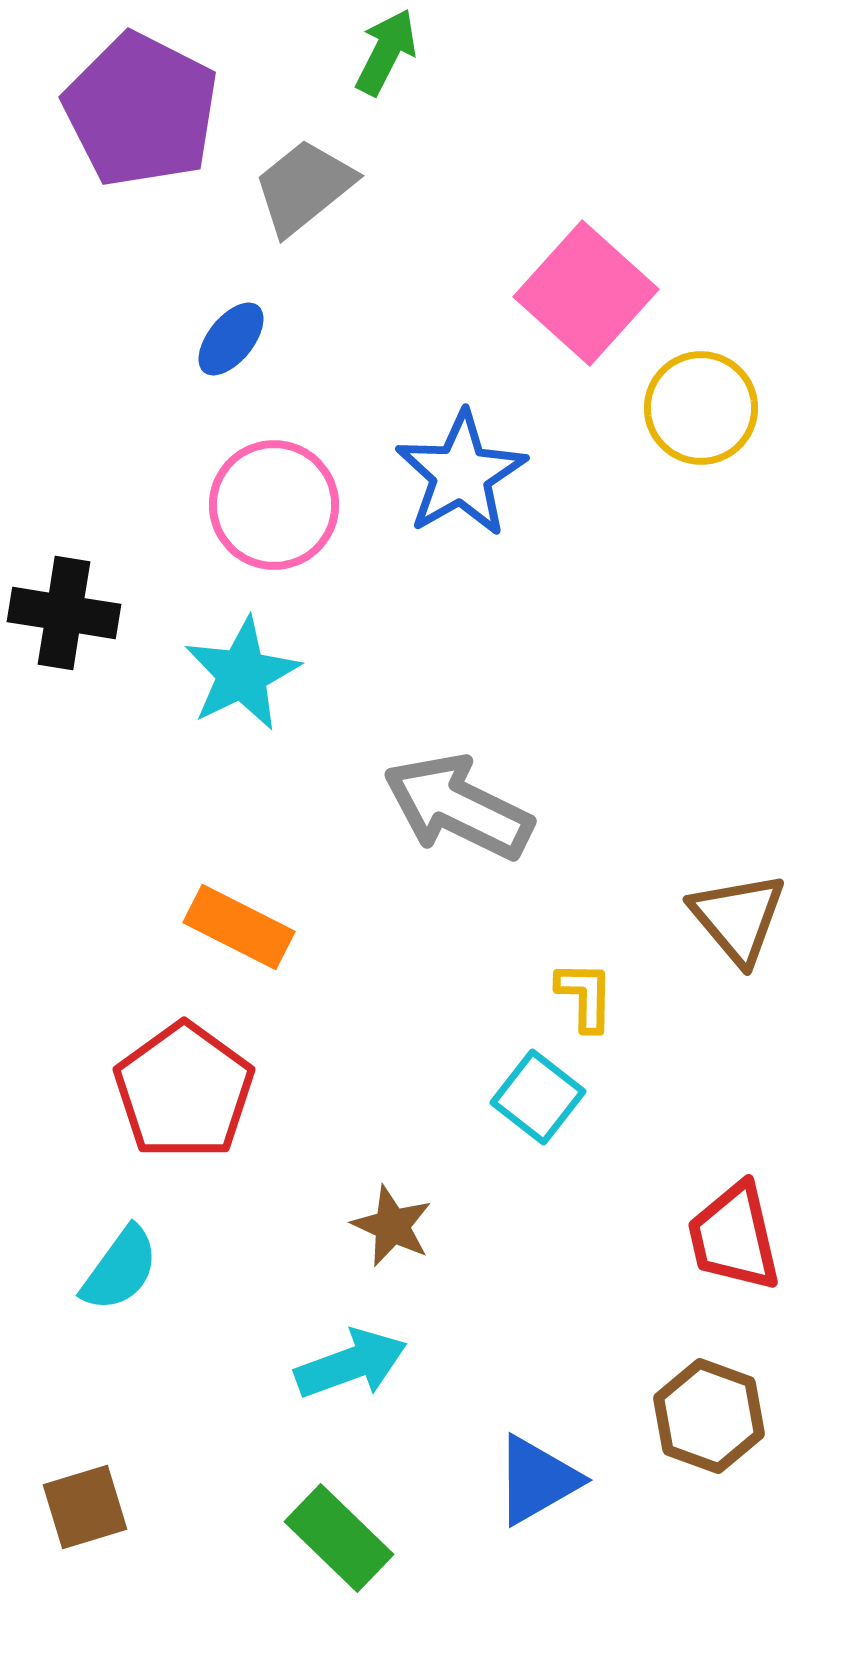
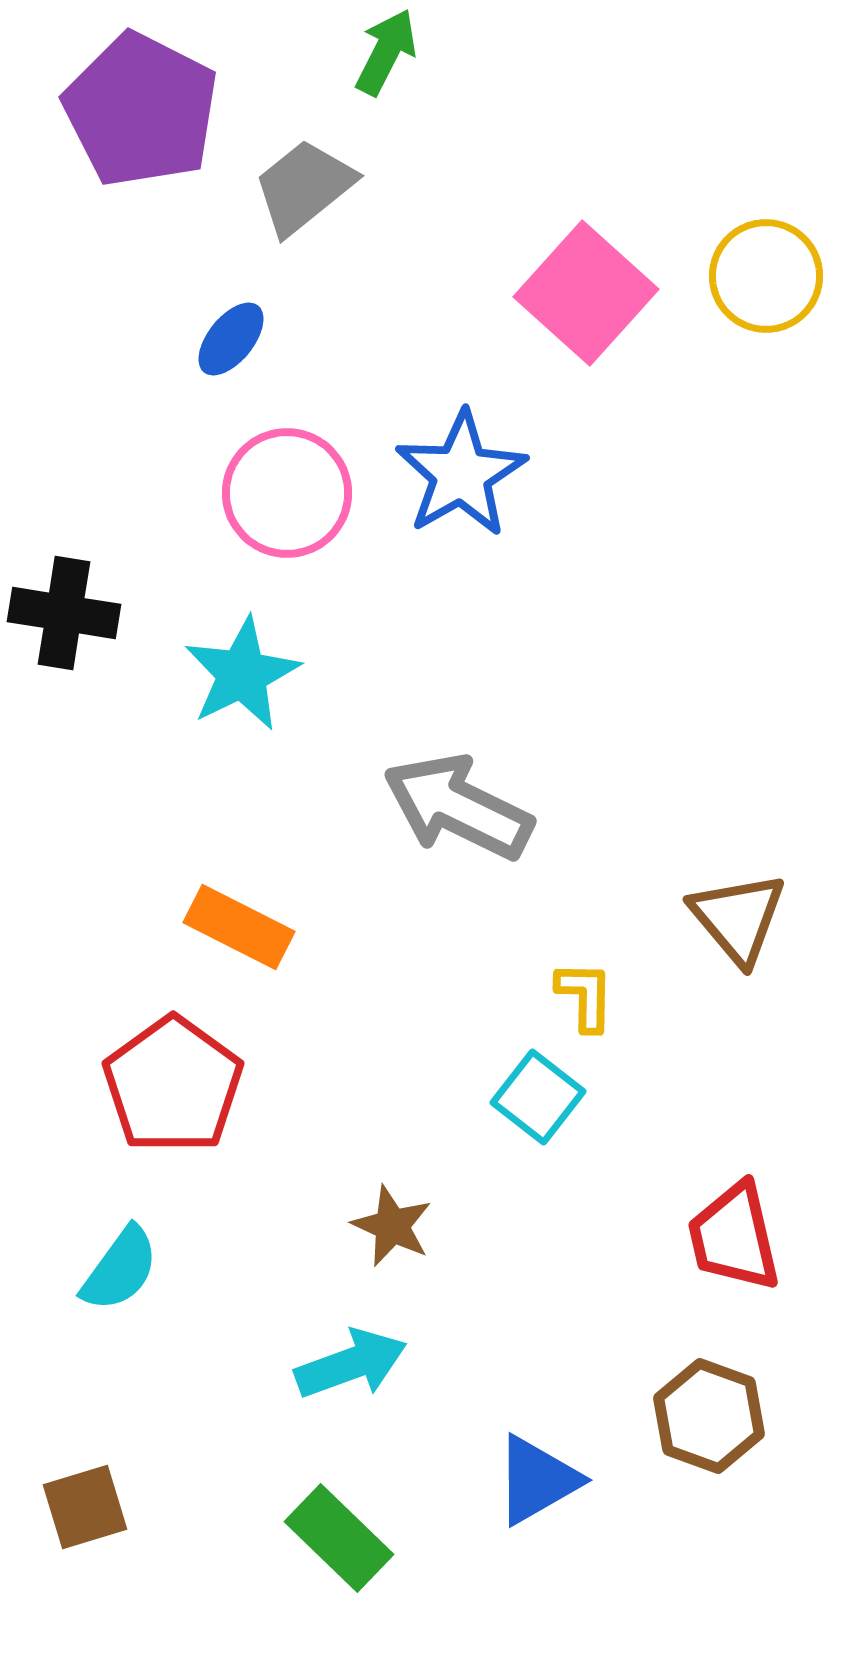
yellow circle: moved 65 px right, 132 px up
pink circle: moved 13 px right, 12 px up
red pentagon: moved 11 px left, 6 px up
